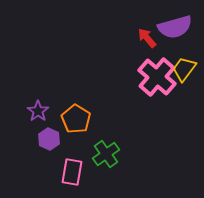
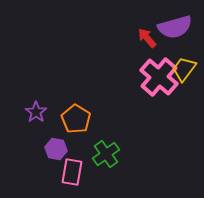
pink cross: moved 2 px right
purple star: moved 2 px left, 1 px down
purple hexagon: moved 7 px right, 10 px down; rotated 15 degrees counterclockwise
